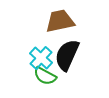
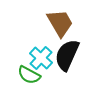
brown trapezoid: moved 2 px down; rotated 72 degrees clockwise
green semicircle: moved 16 px left, 1 px up
